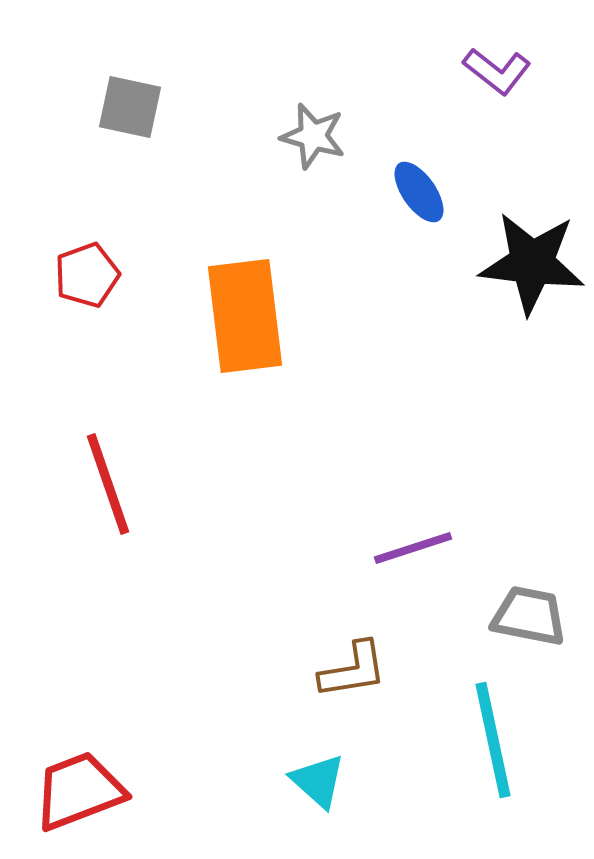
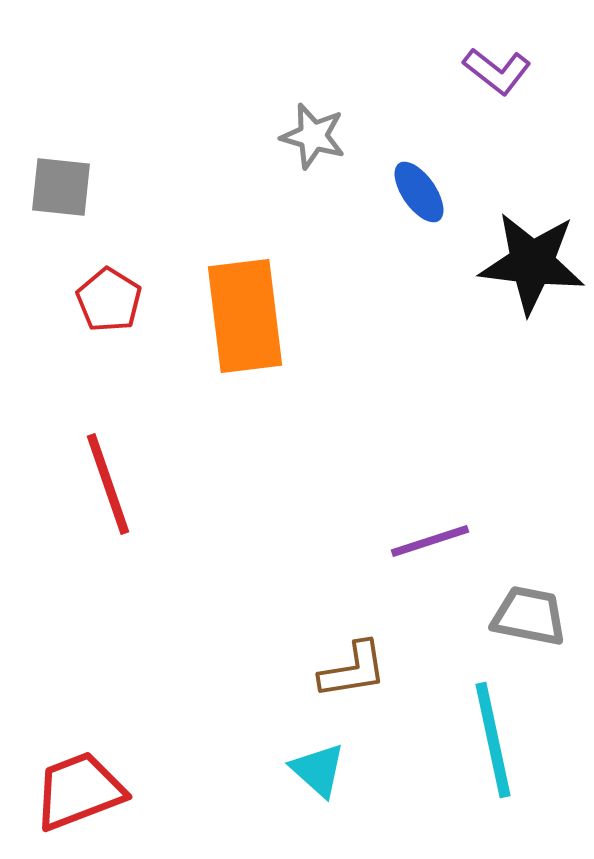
gray square: moved 69 px left, 80 px down; rotated 6 degrees counterclockwise
red pentagon: moved 22 px right, 25 px down; rotated 20 degrees counterclockwise
purple line: moved 17 px right, 7 px up
cyan triangle: moved 11 px up
